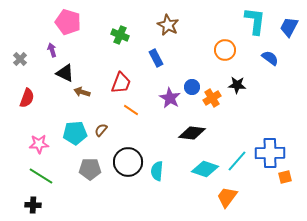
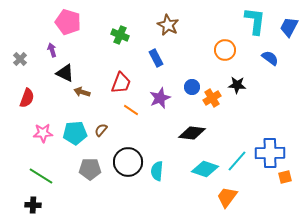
purple star: moved 10 px left; rotated 20 degrees clockwise
pink star: moved 4 px right, 11 px up
